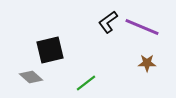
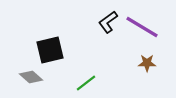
purple line: rotated 8 degrees clockwise
